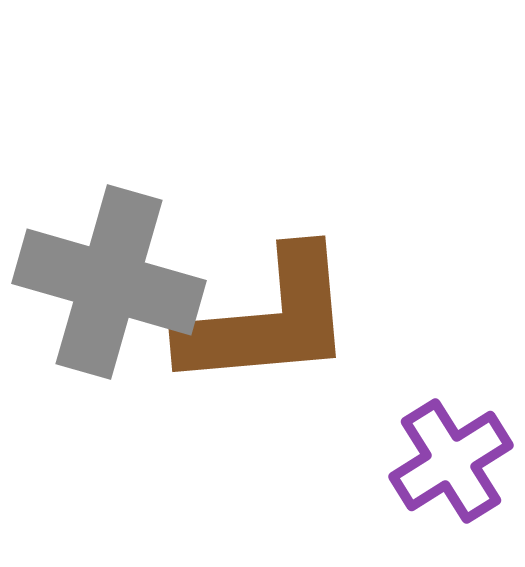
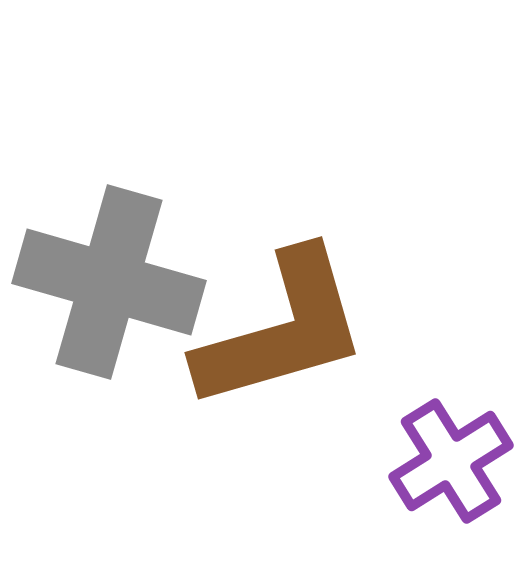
brown L-shape: moved 14 px right, 10 px down; rotated 11 degrees counterclockwise
